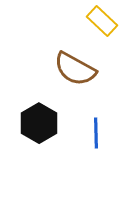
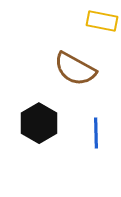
yellow rectangle: rotated 32 degrees counterclockwise
